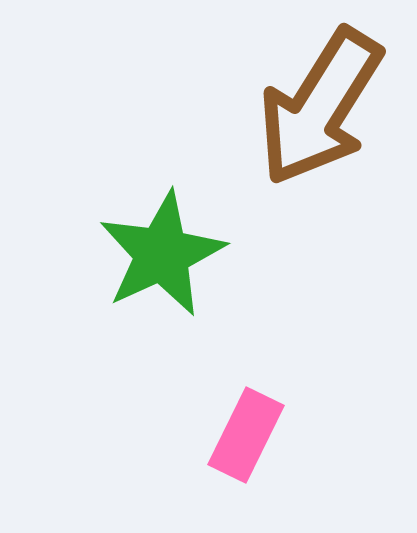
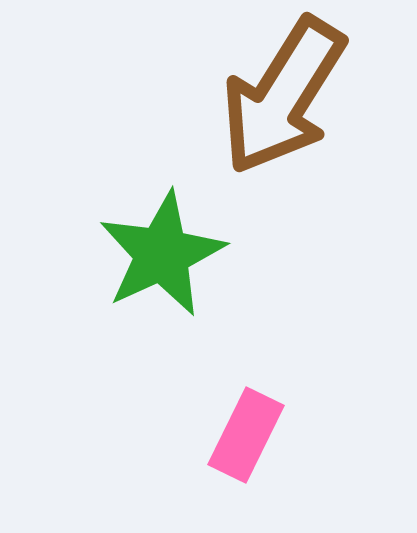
brown arrow: moved 37 px left, 11 px up
